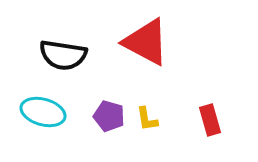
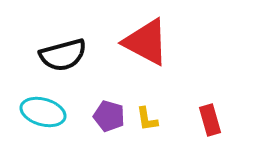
black semicircle: rotated 24 degrees counterclockwise
